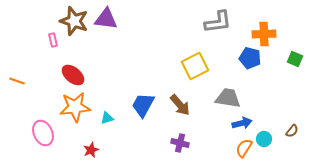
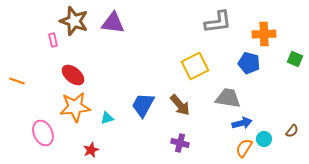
purple triangle: moved 7 px right, 4 px down
blue pentagon: moved 1 px left, 5 px down
